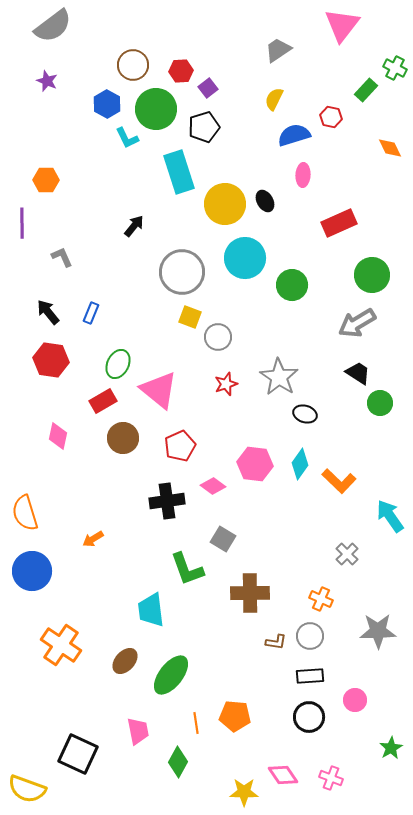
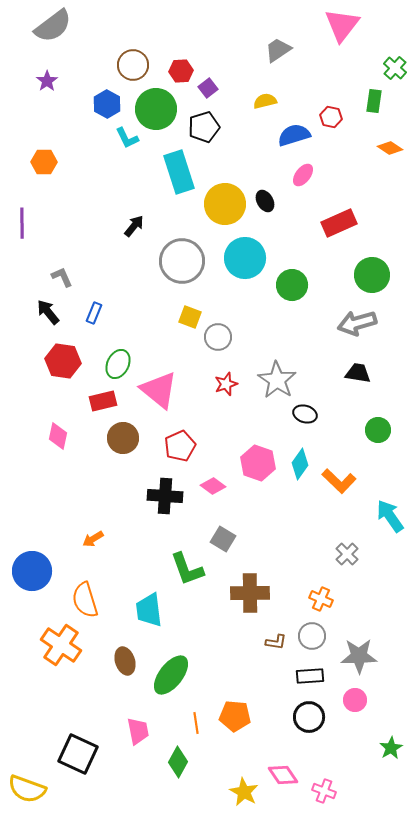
green cross at (395, 68): rotated 15 degrees clockwise
purple star at (47, 81): rotated 15 degrees clockwise
green rectangle at (366, 90): moved 8 px right, 11 px down; rotated 35 degrees counterclockwise
yellow semicircle at (274, 99): moved 9 px left, 2 px down; rotated 50 degrees clockwise
orange diamond at (390, 148): rotated 30 degrees counterclockwise
pink ellipse at (303, 175): rotated 35 degrees clockwise
orange hexagon at (46, 180): moved 2 px left, 18 px up
gray L-shape at (62, 257): moved 20 px down
gray circle at (182, 272): moved 11 px up
blue rectangle at (91, 313): moved 3 px right
gray arrow at (357, 323): rotated 15 degrees clockwise
red hexagon at (51, 360): moved 12 px right, 1 px down
black trapezoid at (358, 373): rotated 24 degrees counterclockwise
gray star at (279, 377): moved 2 px left, 3 px down
red rectangle at (103, 401): rotated 16 degrees clockwise
green circle at (380, 403): moved 2 px left, 27 px down
pink hexagon at (255, 464): moved 3 px right, 1 px up; rotated 12 degrees clockwise
black cross at (167, 501): moved 2 px left, 5 px up; rotated 12 degrees clockwise
orange semicircle at (25, 513): moved 60 px right, 87 px down
cyan trapezoid at (151, 610): moved 2 px left
gray star at (378, 631): moved 19 px left, 25 px down
gray circle at (310, 636): moved 2 px right
brown ellipse at (125, 661): rotated 60 degrees counterclockwise
pink cross at (331, 778): moved 7 px left, 13 px down
yellow star at (244, 792): rotated 28 degrees clockwise
